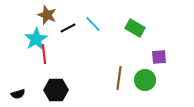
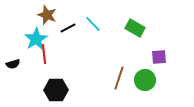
brown line: rotated 10 degrees clockwise
black semicircle: moved 5 px left, 30 px up
